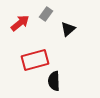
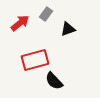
black triangle: rotated 21 degrees clockwise
black semicircle: rotated 42 degrees counterclockwise
